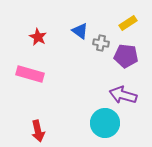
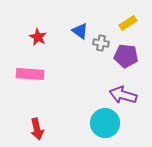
pink rectangle: rotated 12 degrees counterclockwise
red arrow: moved 1 px left, 2 px up
